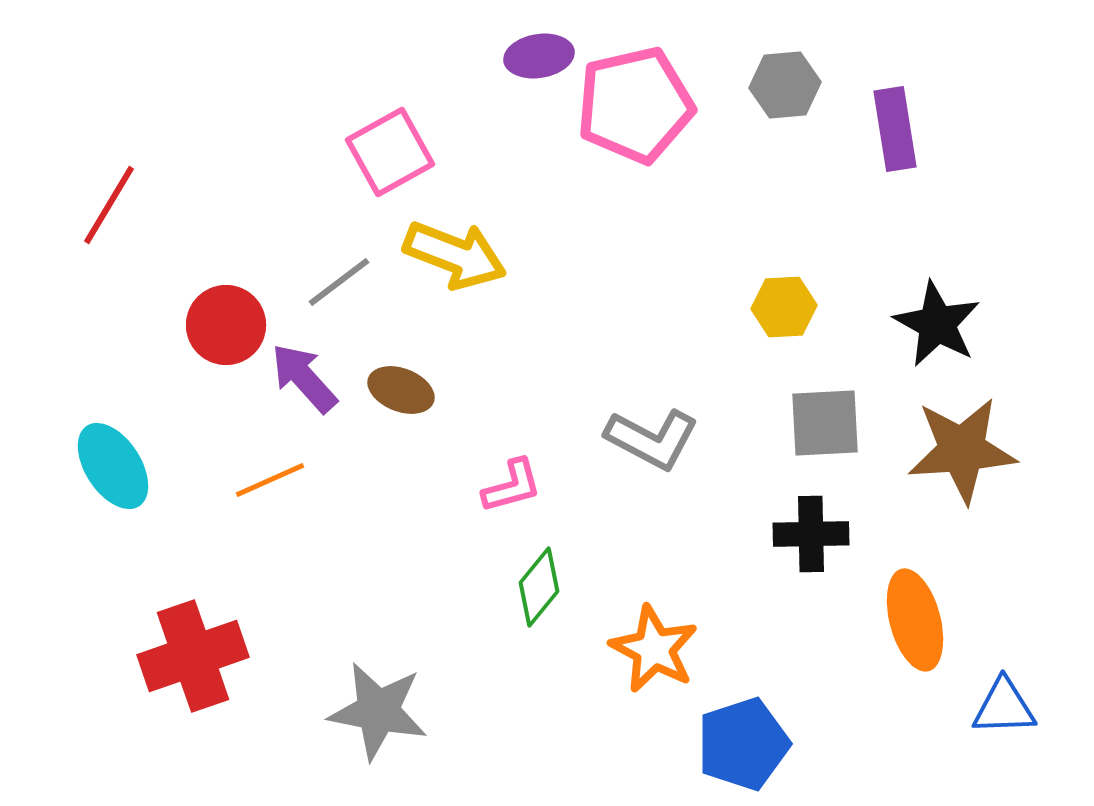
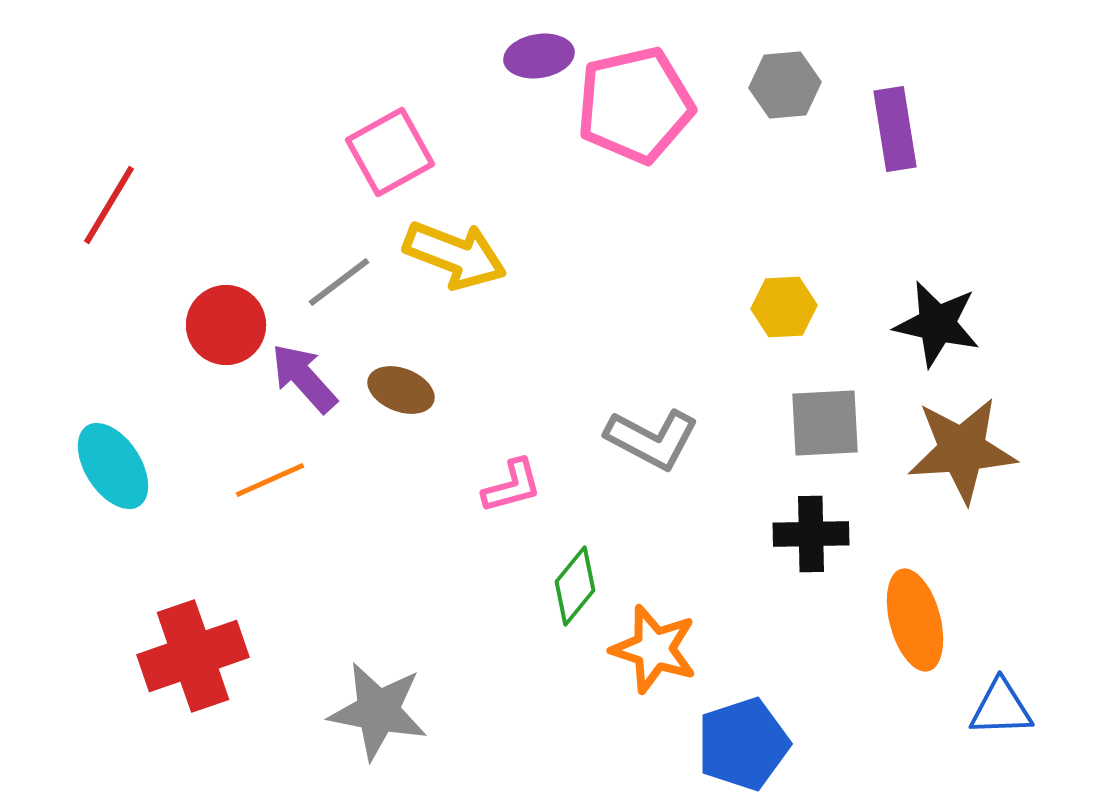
black star: rotated 16 degrees counterclockwise
green diamond: moved 36 px right, 1 px up
orange star: rotated 10 degrees counterclockwise
blue triangle: moved 3 px left, 1 px down
